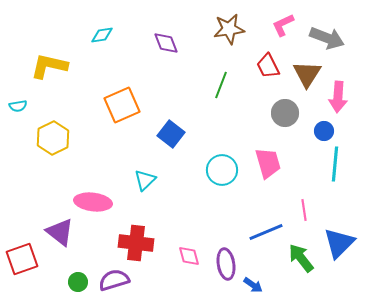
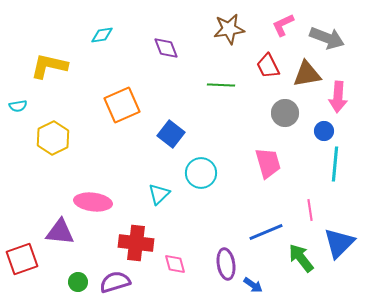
purple diamond: moved 5 px down
brown triangle: rotated 48 degrees clockwise
green line: rotated 72 degrees clockwise
cyan circle: moved 21 px left, 3 px down
cyan triangle: moved 14 px right, 14 px down
pink line: moved 6 px right
purple triangle: rotated 32 degrees counterclockwise
pink diamond: moved 14 px left, 8 px down
purple semicircle: moved 1 px right, 2 px down
